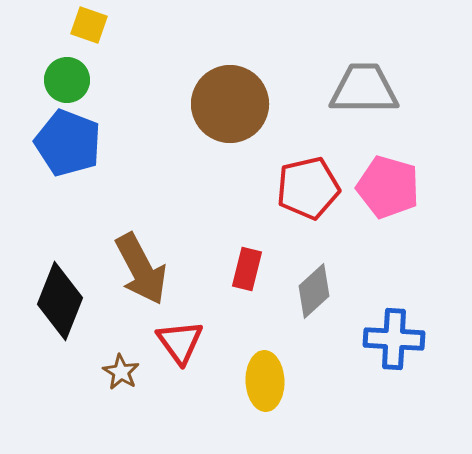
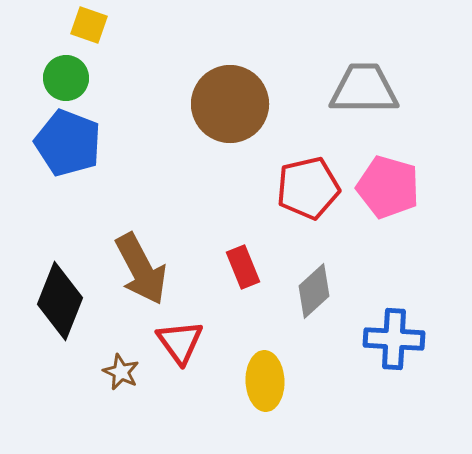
green circle: moved 1 px left, 2 px up
red rectangle: moved 4 px left, 2 px up; rotated 36 degrees counterclockwise
brown star: rotated 6 degrees counterclockwise
